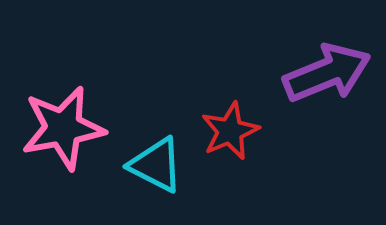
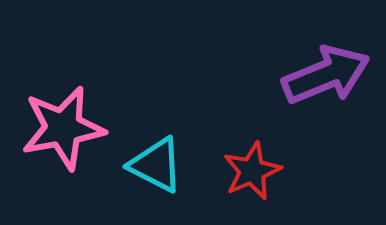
purple arrow: moved 1 px left, 2 px down
red star: moved 22 px right, 40 px down
